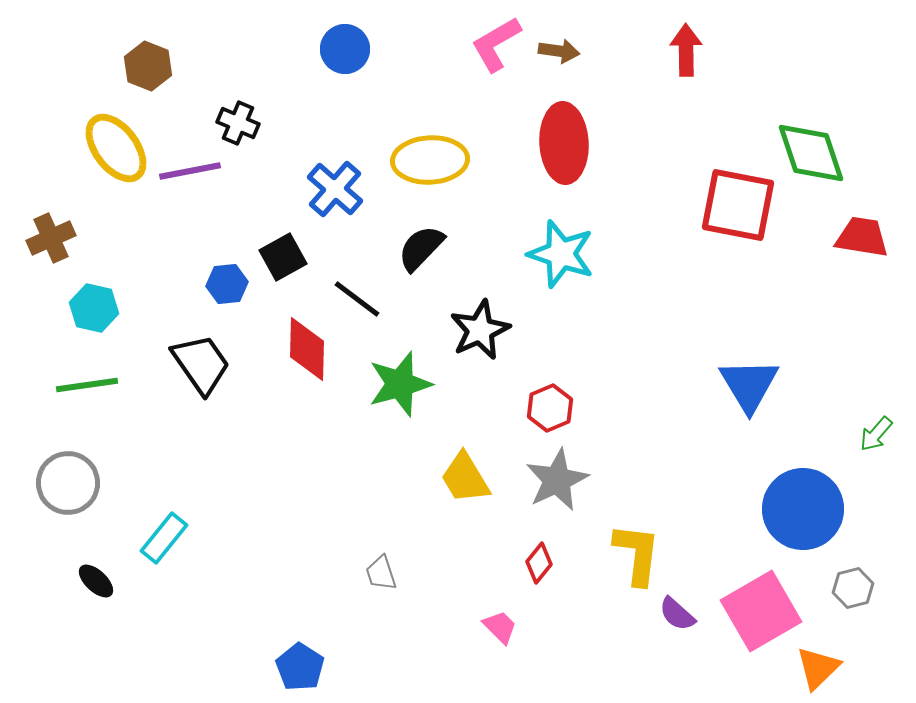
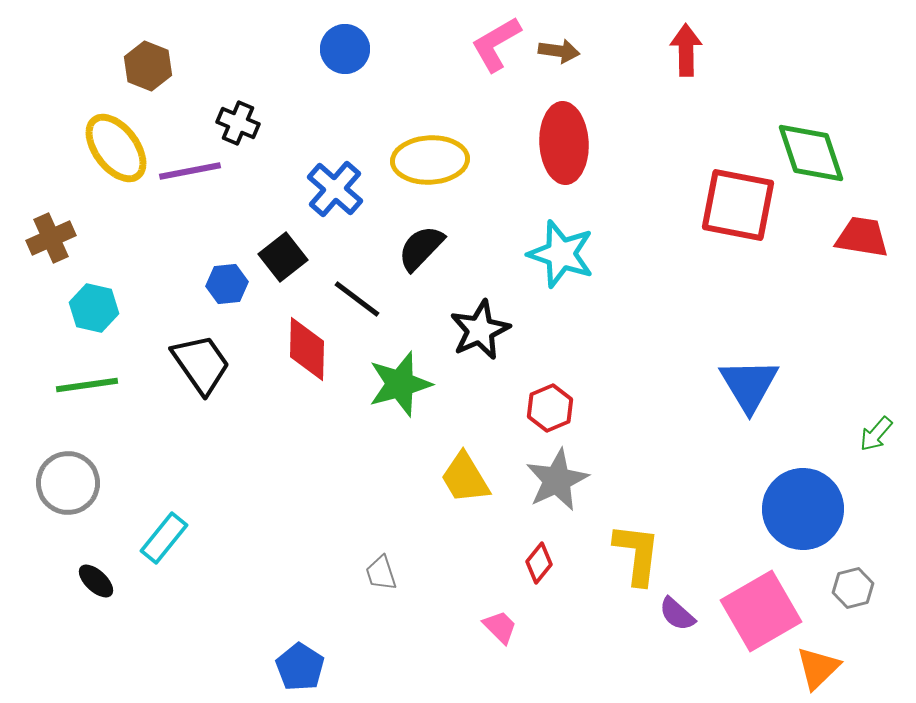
black square at (283, 257): rotated 9 degrees counterclockwise
